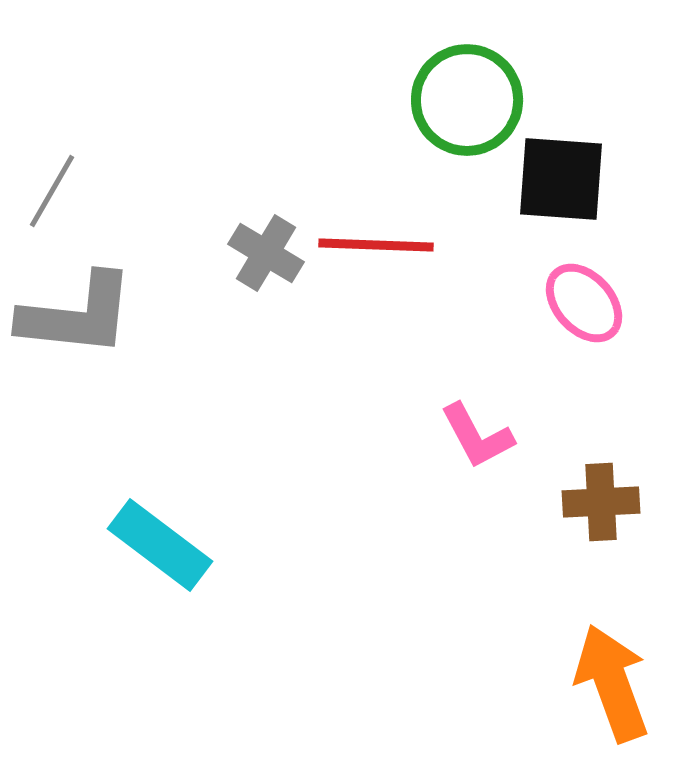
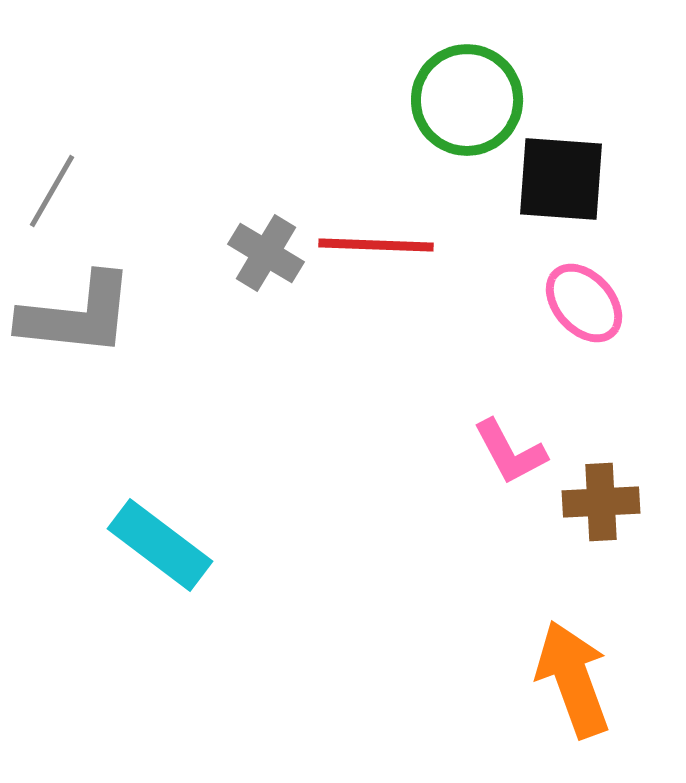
pink L-shape: moved 33 px right, 16 px down
orange arrow: moved 39 px left, 4 px up
